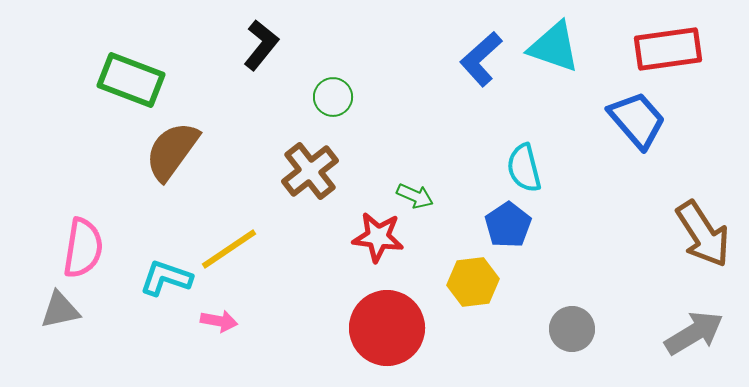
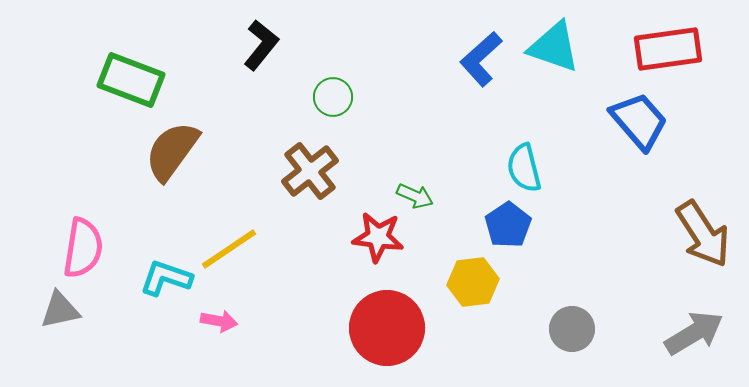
blue trapezoid: moved 2 px right, 1 px down
